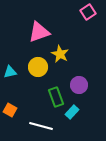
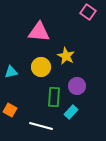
pink square: rotated 21 degrees counterclockwise
pink triangle: rotated 25 degrees clockwise
yellow star: moved 6 px right, 2 px down
yellow circle: moved 3 px right
cyan triangle: moved 1 px right
purple circle: moved 2 px left, 1 px down
green rectangle: moved 2 px left; rotated 24 degrees clockwise
cyan rectangle: moved 1 px left
